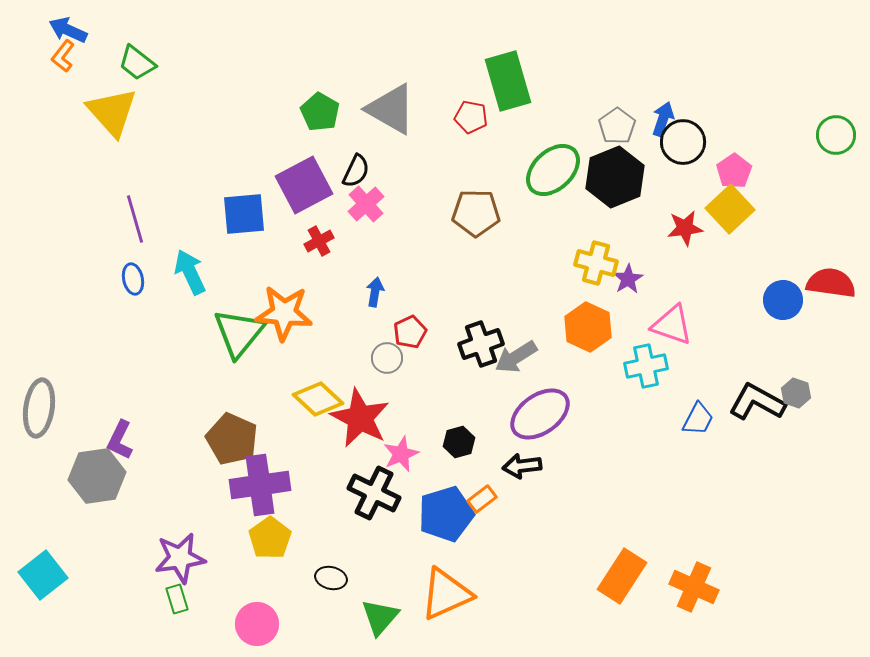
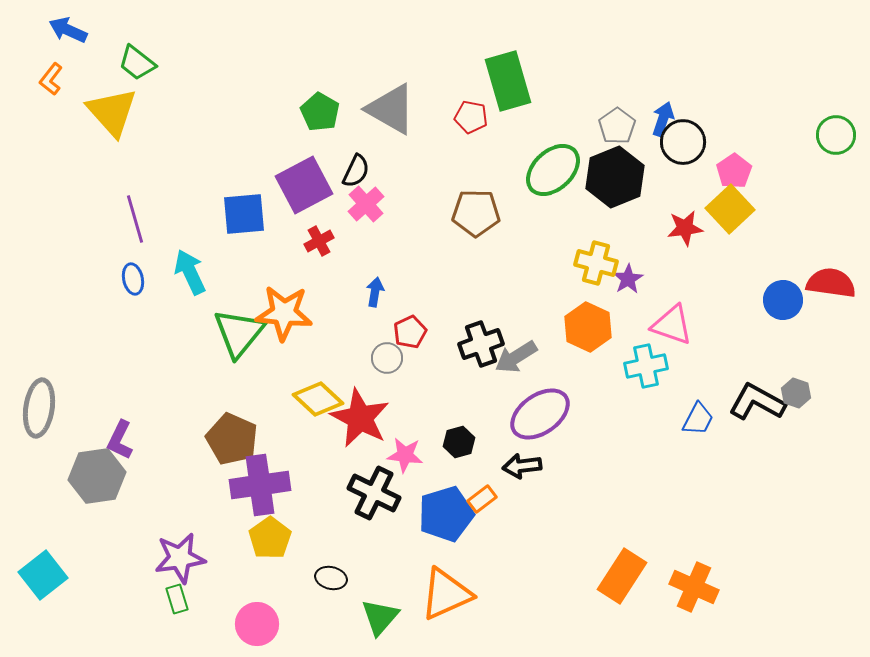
orange L-shape at (63, 56): moved 12 px left, 23 px down
pink star at (401, 454): moved 4 px right, 1 px down; rotated 30 degrees clockwise
